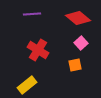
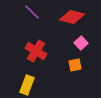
purple line: moved 2 px up; rotated 48 degrees clockwise
red diamond: moved 6 px left, 1 px up; rotated 25 degrees counterclockwise
red cross: moved 2 px left, 1 px down
yellow rectangle: rotated 30 degrees counterclockwise
